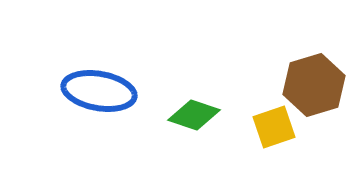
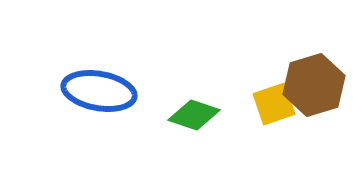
yellow square: moved 23 px up
